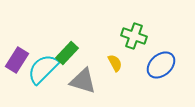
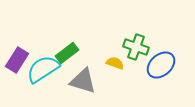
green cross: moved 2 px right, 11 px down
green rectangle: rotated 10 degrees clockwise
yellow semicircle: rotated 42 degrees counterclockwise
cyan semicircle: rotated 12 degrees clockwise
